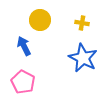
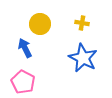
yellow circle: moved 4 px down
blue arrow: moved 1 px right, 2 px down
